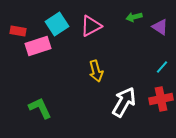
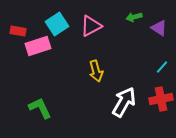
purple triangle: moved 1 px left, 1 px down
